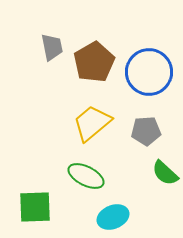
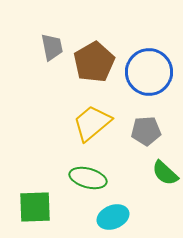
green ellipse: moved 2 px right, 2 px down; rotated 12 degrees counterclockwise
